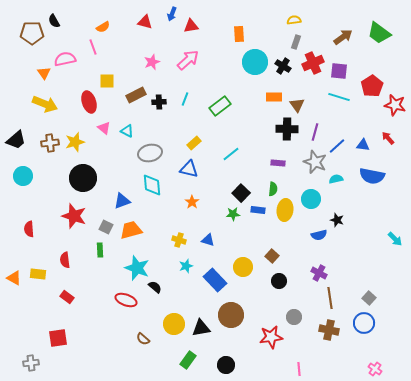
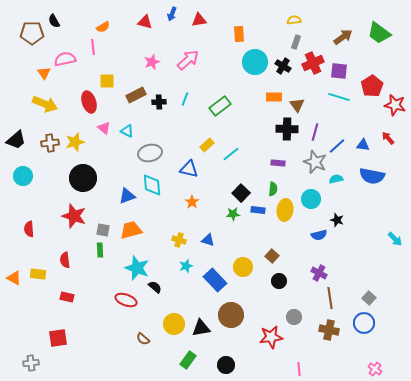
red triangle at (191, 26): moved 8 px right, 6 px up
pink line at (93, 47): rotated 14 degrees clockwise
yellow rectangle at (194, 143): moved 13 px right, 2 px down
blue triangle at (122, 201): moved 5 px right, 5 px up
gray square at (106, 227): moved 3 px left, 3 px down; rotated 16 degrees counterclockwise
red rectangle at (67, 297): rotated 24 degrees counterclockwise
